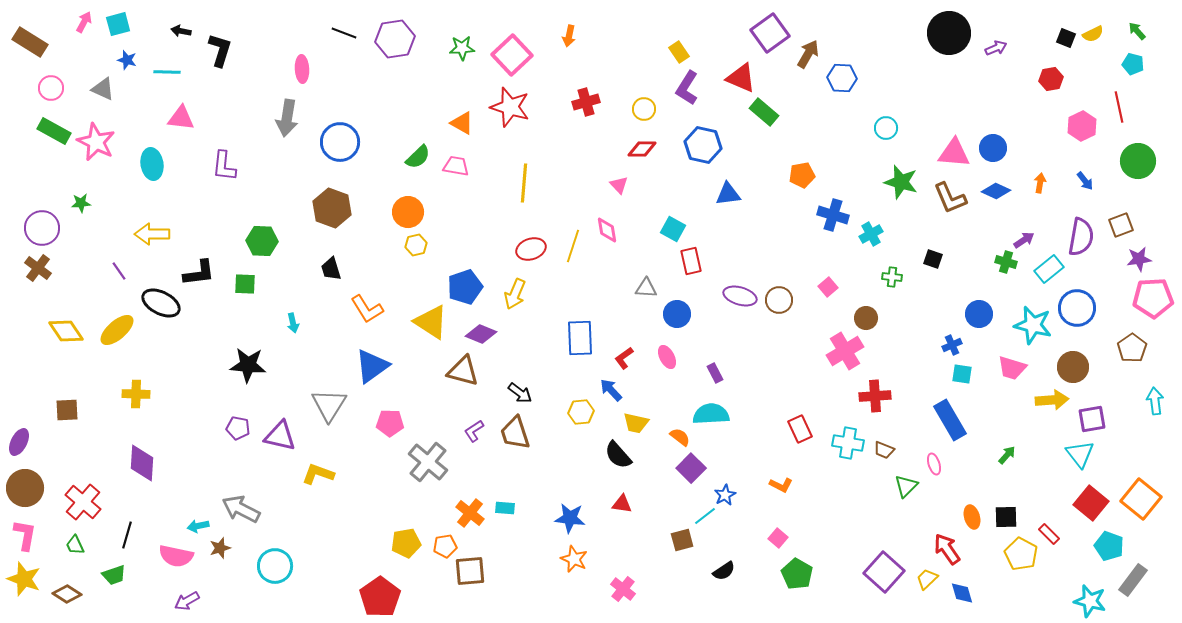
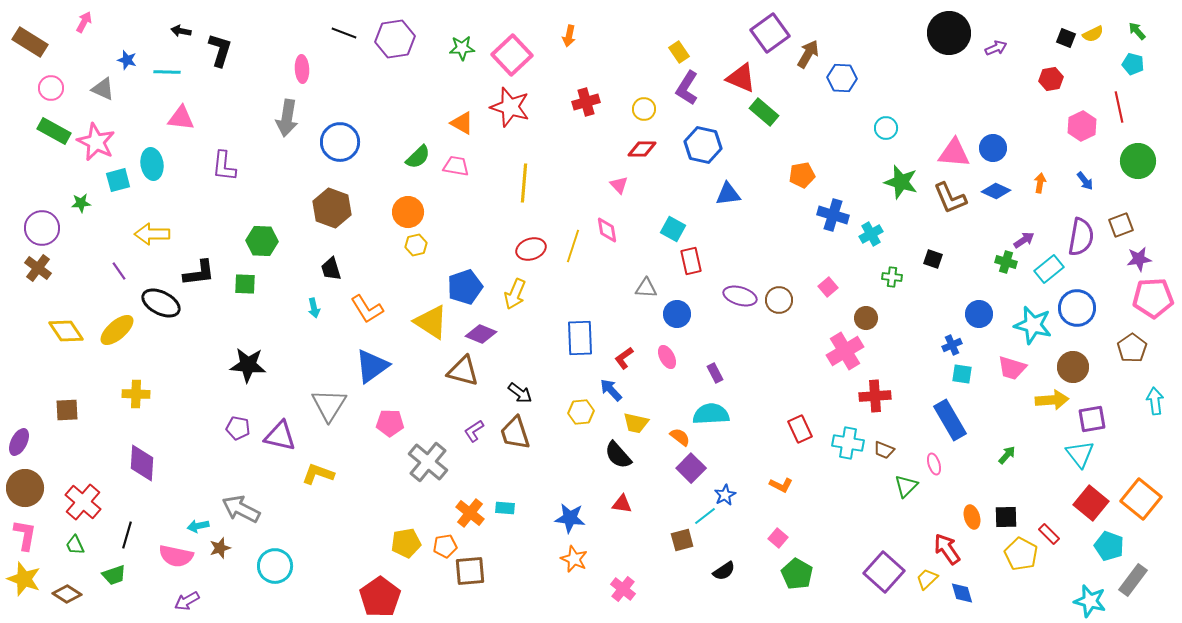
cyan square at (118, 24): moved 156 px down
cyan arrow at (293, 323): moved 21 px right, 15 px up
